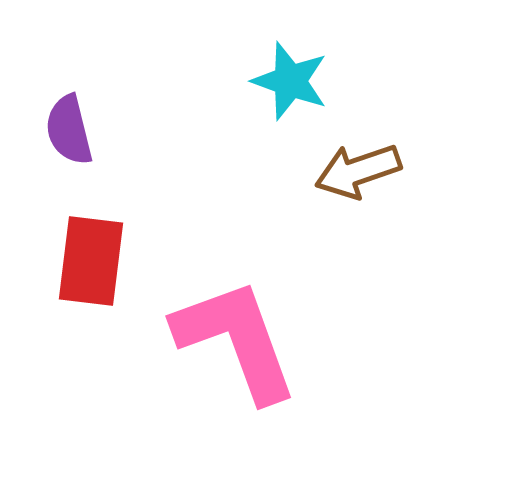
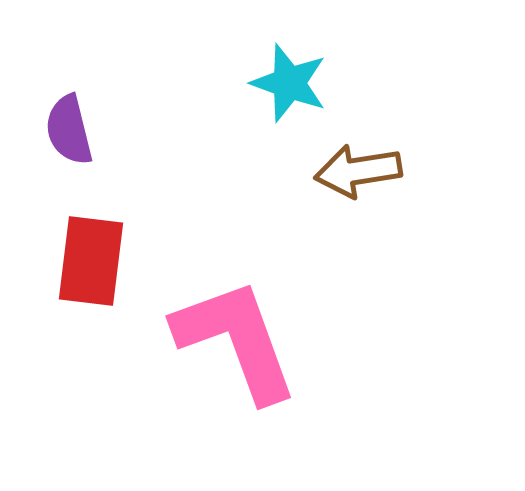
cyan star: moved 1 px left, 2 px down
brown arrow: rotated 10 degrees clockwise
